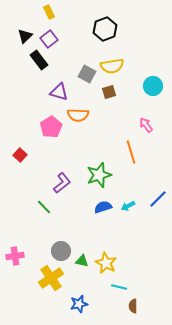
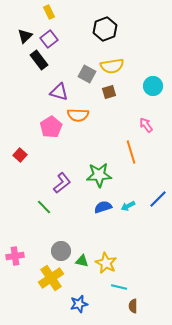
green star: rotated 15 degrees clockwise
